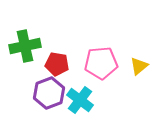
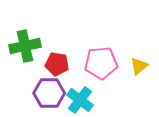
purple hexagon: rotated 20 degrees clockwise
